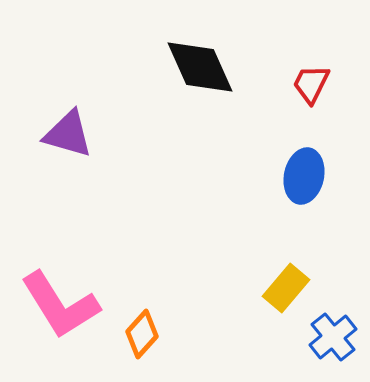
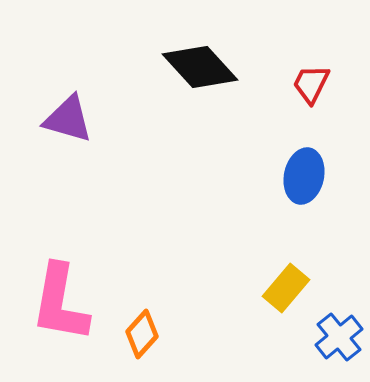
black diamond: rotated 18 degrees counterclockwise
purple triangle: moved 15 px up
pink L-shape: moved 2 px up; rotated 42 degrees clockwise
blue cross: moved 6 px right
